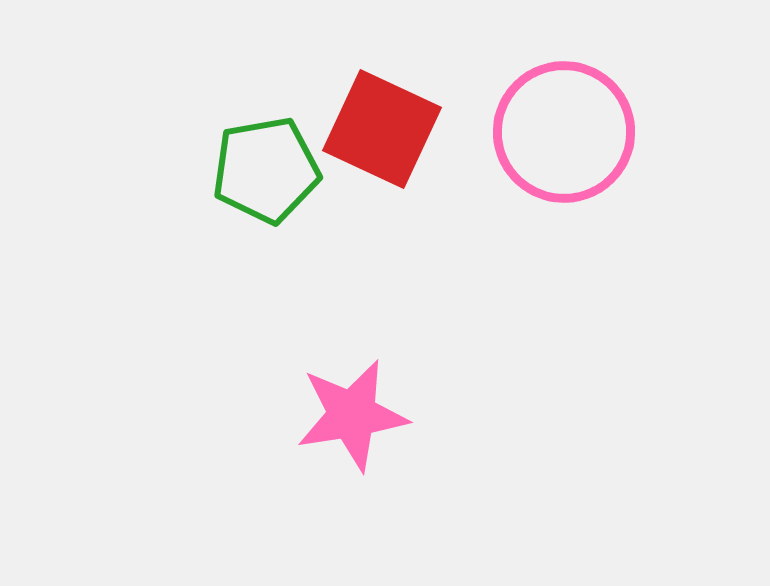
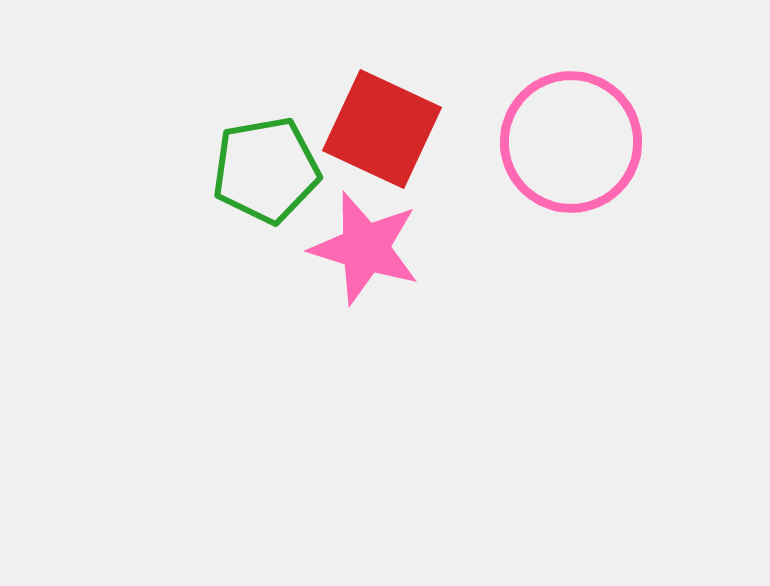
pink circle: moved 7 px right, 10 px down
pink star: moved 13 px right, 167 px up; rotated 26 degrees clockwise
